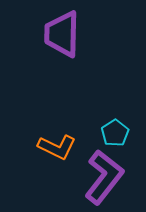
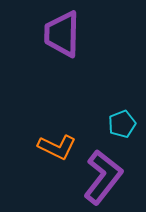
cyan pentagon: moved 7 px right, 9 px up; rotated 12 degrees clockwise
purple L-shape: moved 1 px left
